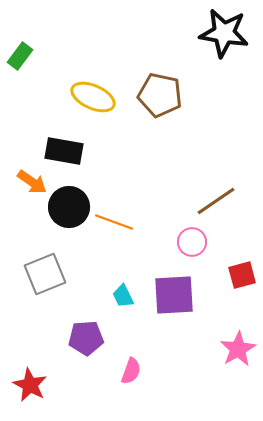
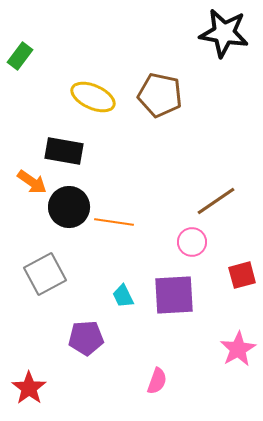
orange line: rotated 12 degrees counterclockwise
gray square: rotated 6 degrees counterclockwise
pink semicircle: moved 26 px right, 10 px down
red star: moved 1 px left, 3 px down; rotated 8 degrees clockwise
